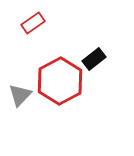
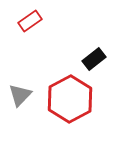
red rectangle: moved 3 px left, 2 px up
red hexagon: moved 10 px right, 18 px down
